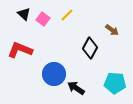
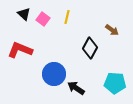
yellow line: moved 2 px down; rotated 32 degrees counterclockwise
